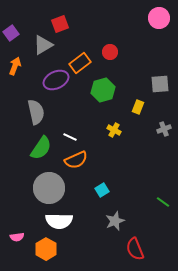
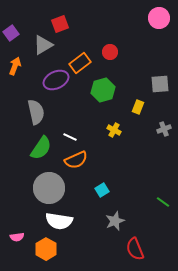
white semicircle: rotated 8 degrees clockwise
